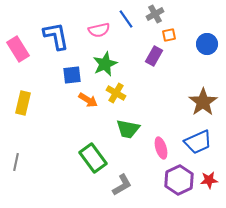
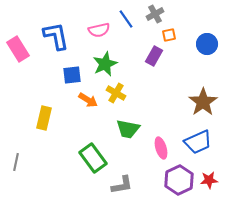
yellow rectangle: moved 21 px right, 15 px down
gray L-shape: rotated 20 degrees clockwise
